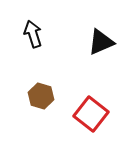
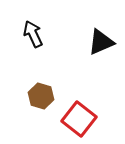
black arrow: rotated 8 degrees counterclockwise
red square: moved 12 px left, 5 px down
